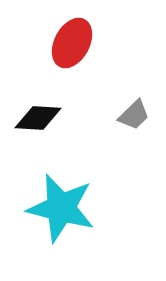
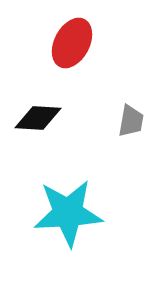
gray trapezoid: moved 3 px left, 6 px down; rotated 36 degrees counterclockwise
cyan star: moved 7 px right, 5 px down; rotated 18 degrees counterclockwise
